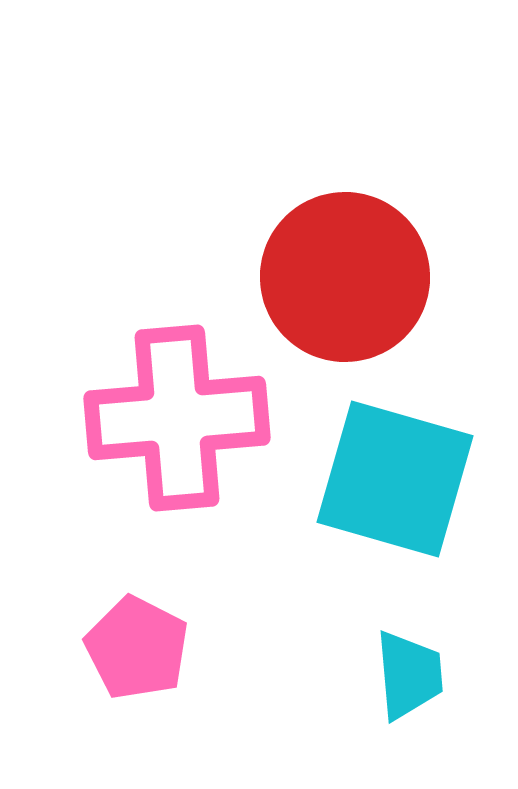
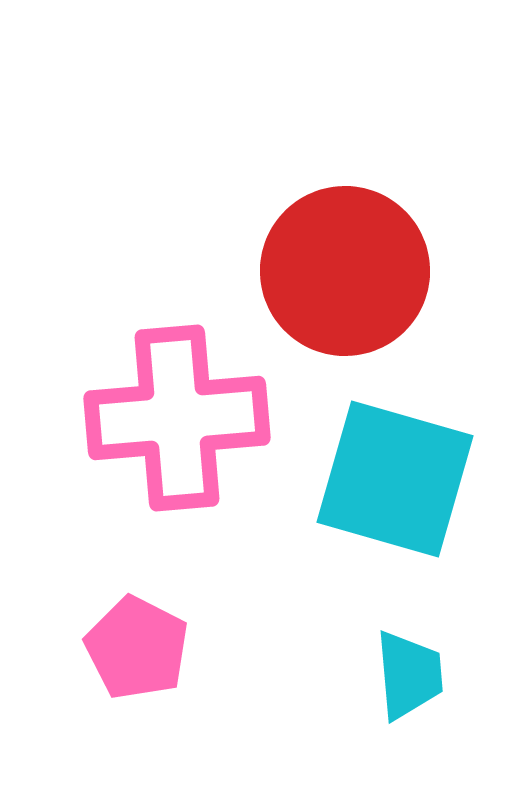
red circle: moved 6 px up
